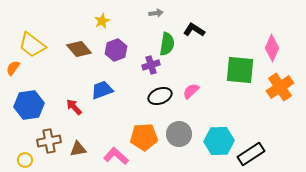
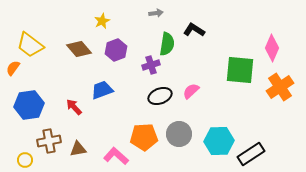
yellow trapezoid: moved 2 px left
